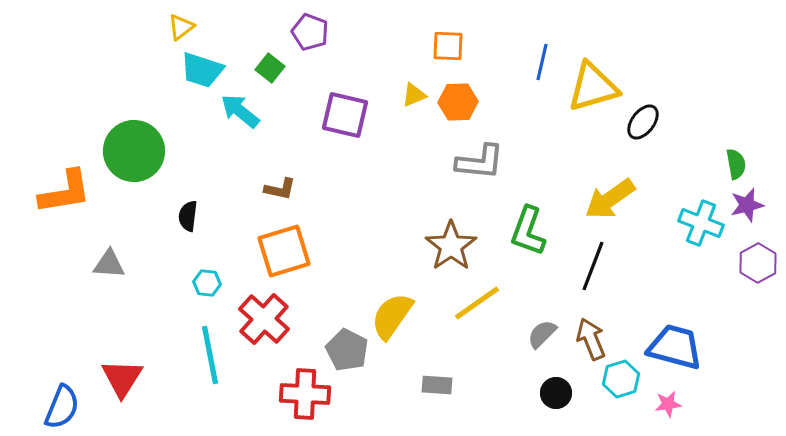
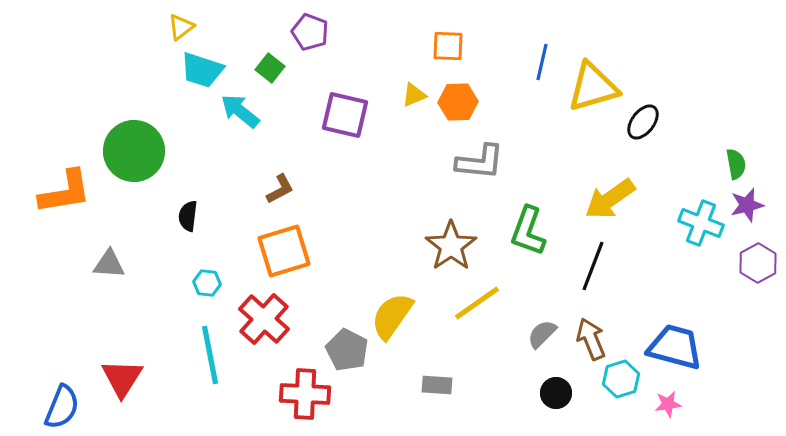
brown L-shape at (280, 189): rotated 40 degrees counterclockwise
